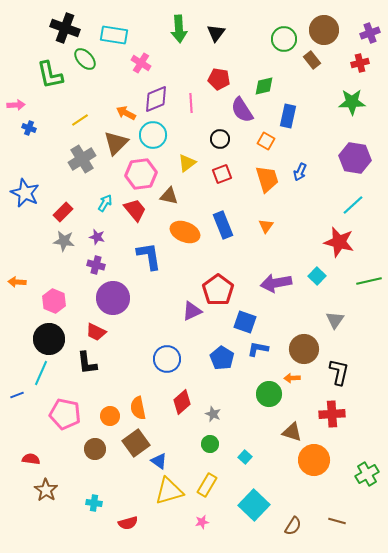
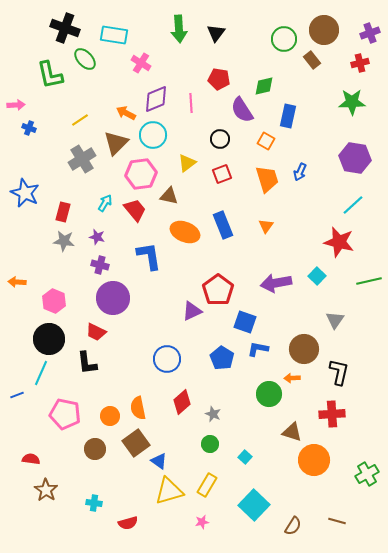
red rectangle at (63, 212): rotated 30 degrees counterclockwise
purple cross at (96, 265): moved 4 px right
